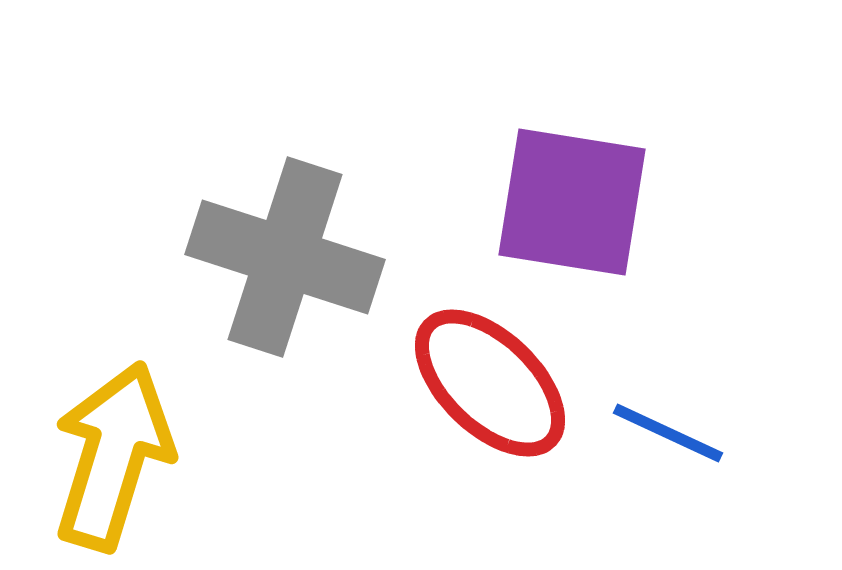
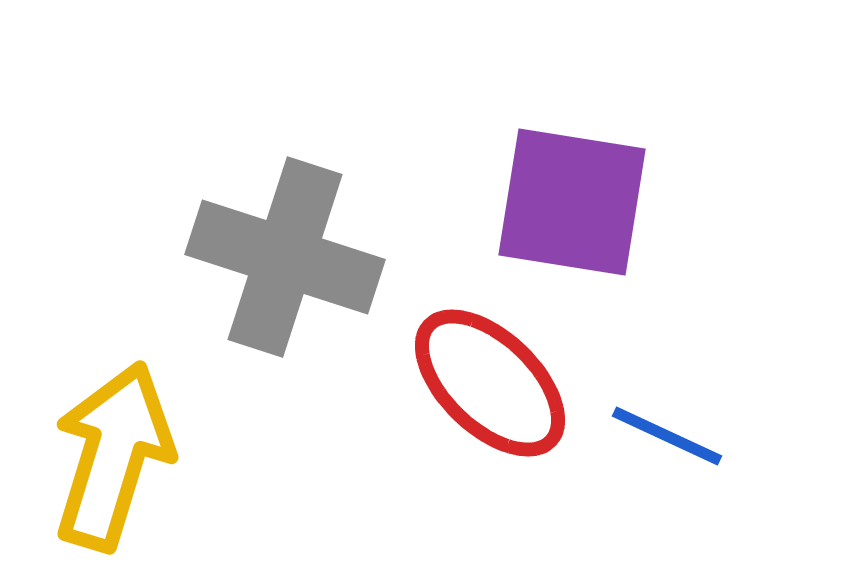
blue line: moved 1 px left, 3 px down
